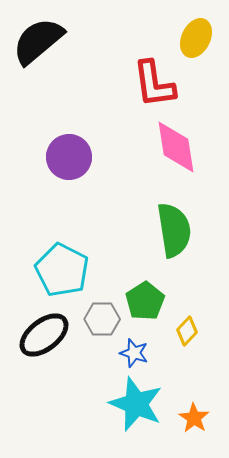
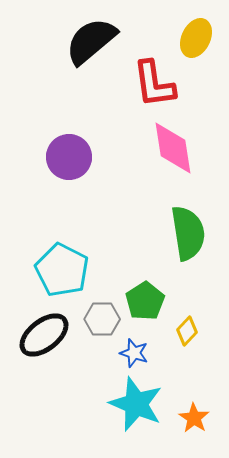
black semicircle: moved 53 px right
pink diamond: moved 3 px left, 1 px down
green semicircle: moved 14 px right, 3 px down
